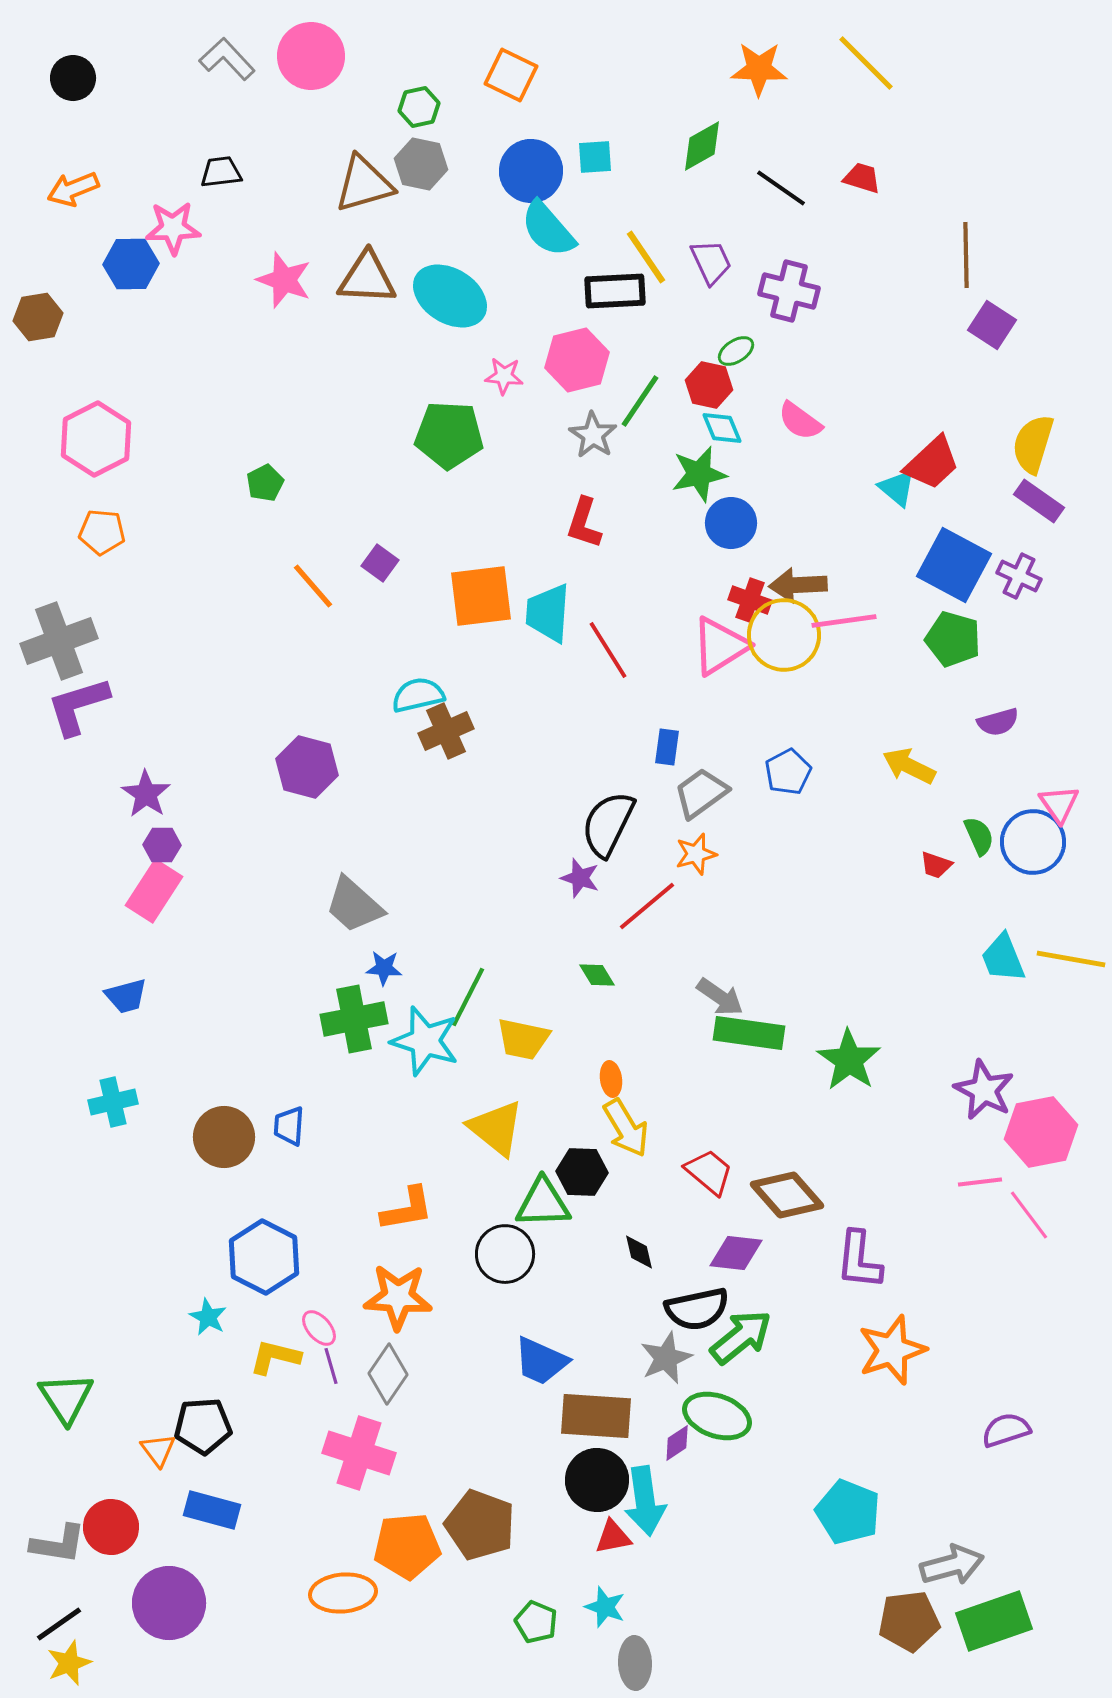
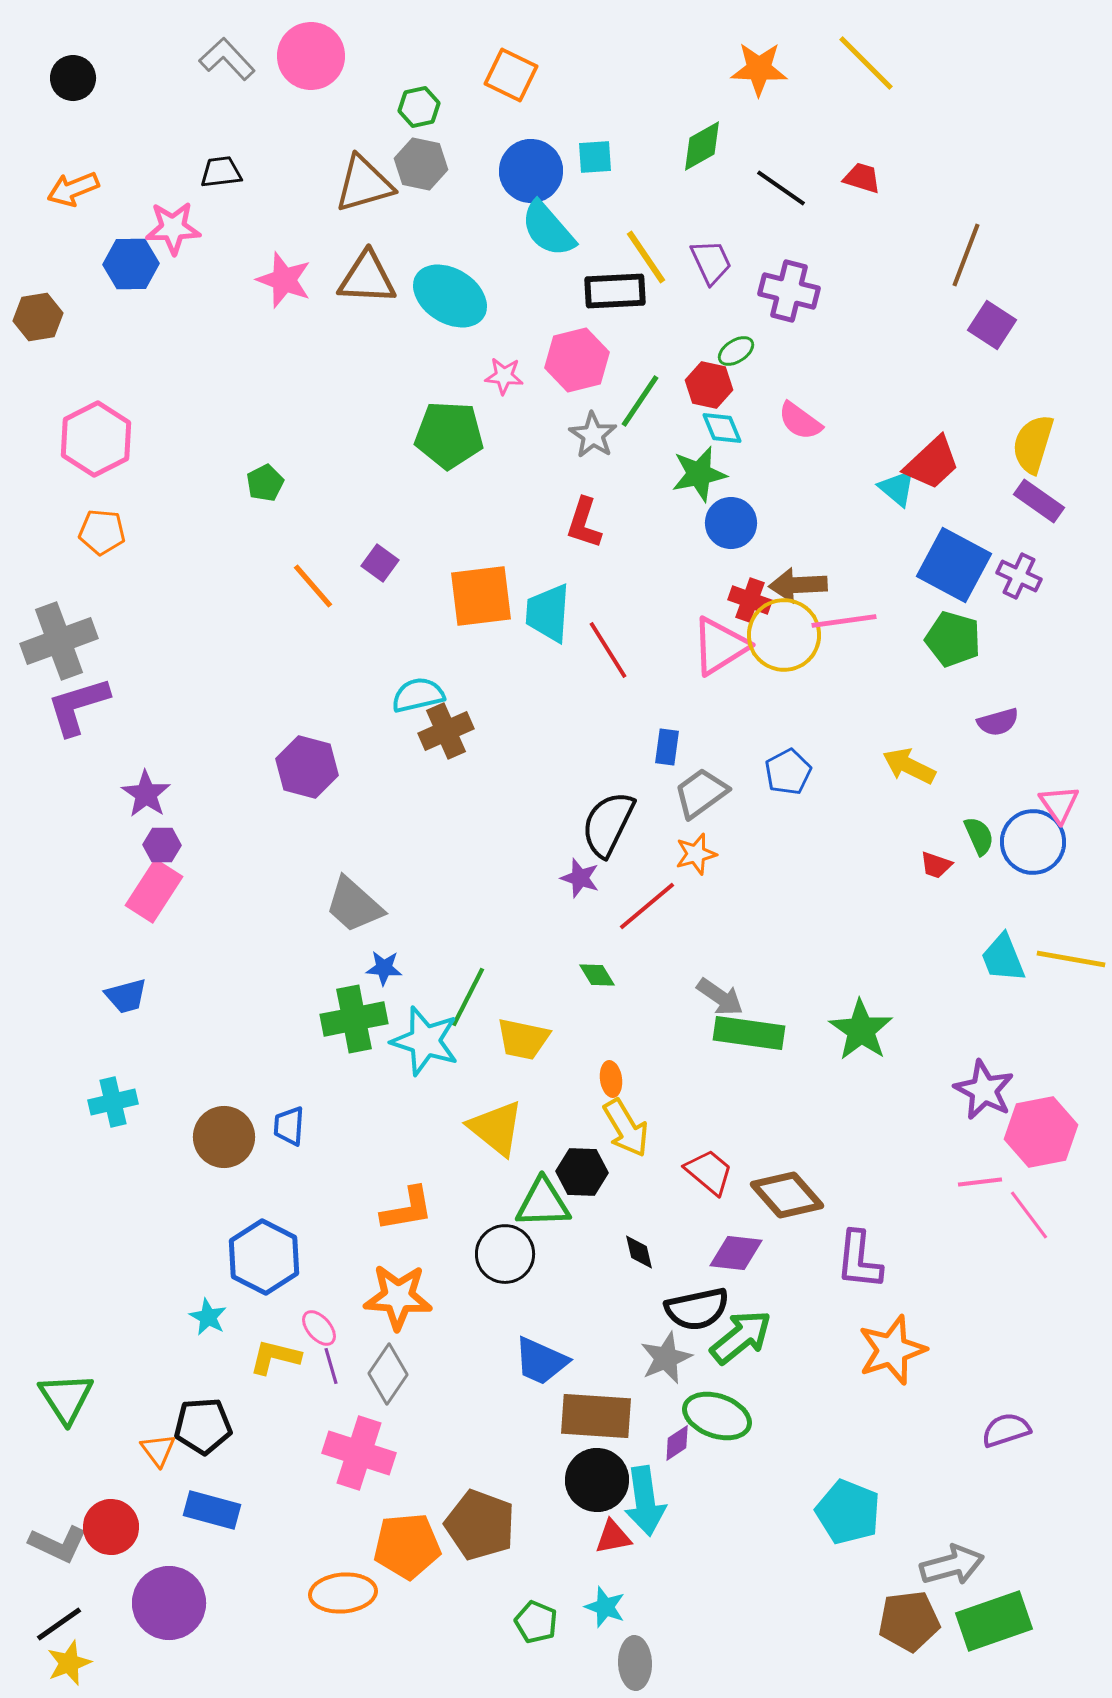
brown line at (966, 255): rotated 22 degrees clockwise
green star at (849, 1060): moved 12 px right, 30 px up
gray L-shape at (58, 1544): rotated 16 degrees clockwise
